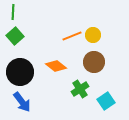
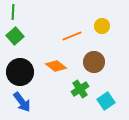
yellow circle: moved 9 px right, 9 px up
